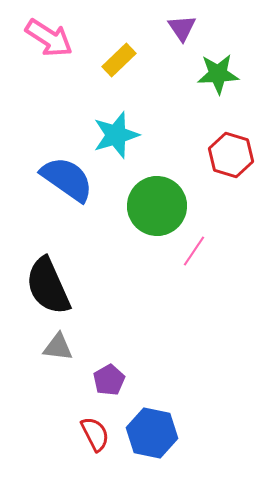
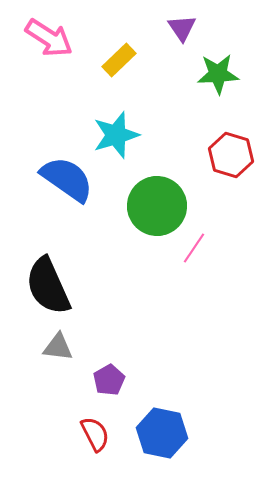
pink line: moved 3 px up
blue hexagon: moved 10 px right
